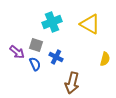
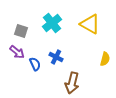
cyan cross: moved 1 px down; rotated 18 degrees counterclockwise
gray square: moved 15 px left, 14 px up
